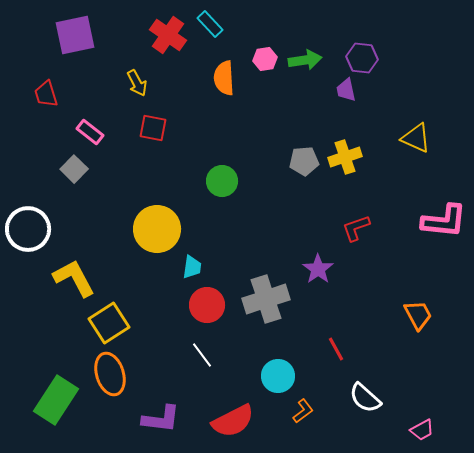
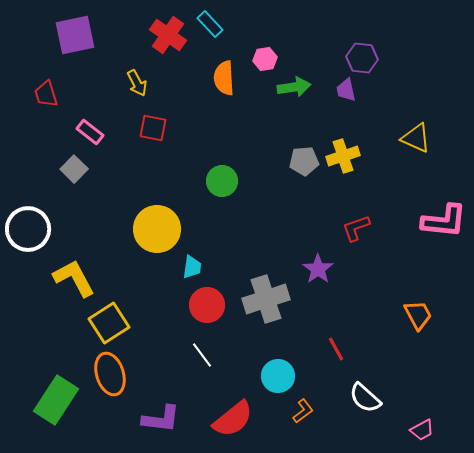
green arrow: moved 11 px left, 27 px down
yellow cross: moved 2 px left, 1 px up
red semicircle: moved 2 px up; rotated 12 degrees counterclockwise
